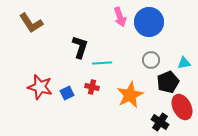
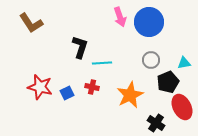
black cross: moved 4 px left, 1 px down
